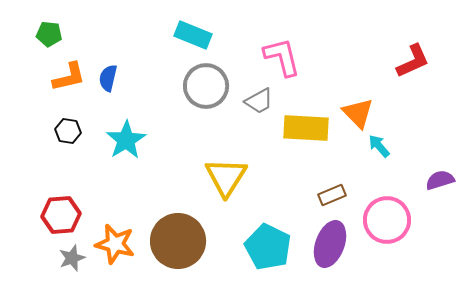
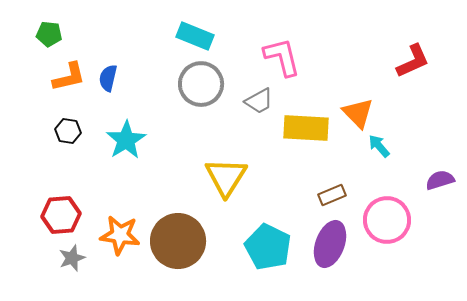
cyan rectangle: moved 2 px right, 1 px down
gray circle: moved 5 px left, 2 px up
orange star: moved 5 px right, 9 px up; rotated 6 degrees counterclockwise
